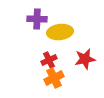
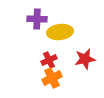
orange cross: moved 2 px left
